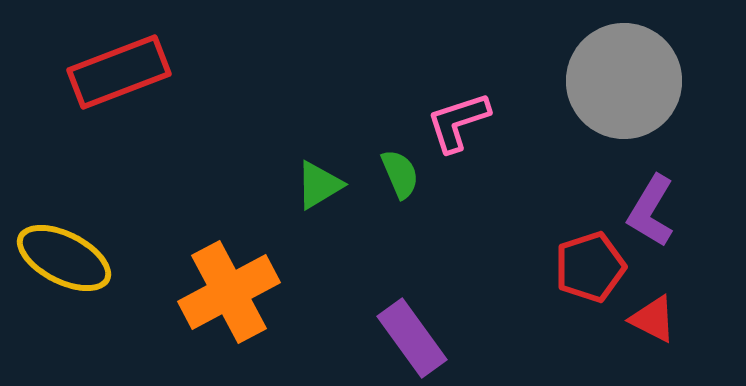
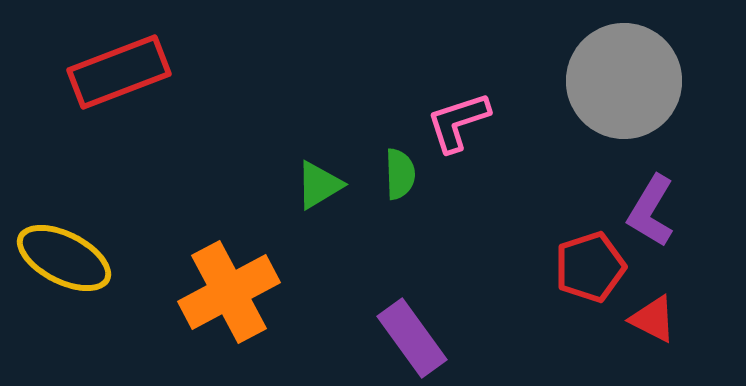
green semicircle: rotated 21 degrees clockwise
